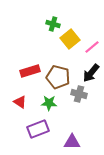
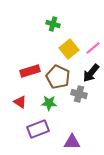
yellow square: moved 1 px left, 10 px down
pink line: moved 1 px right, 1 px down
brown pentagon: rotated 10 degrees clockwise
